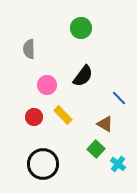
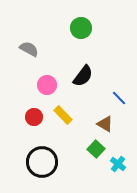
gray semicircle: rotated 120 degrees clockwise
black circle: moved 1 px left, 2 px up
